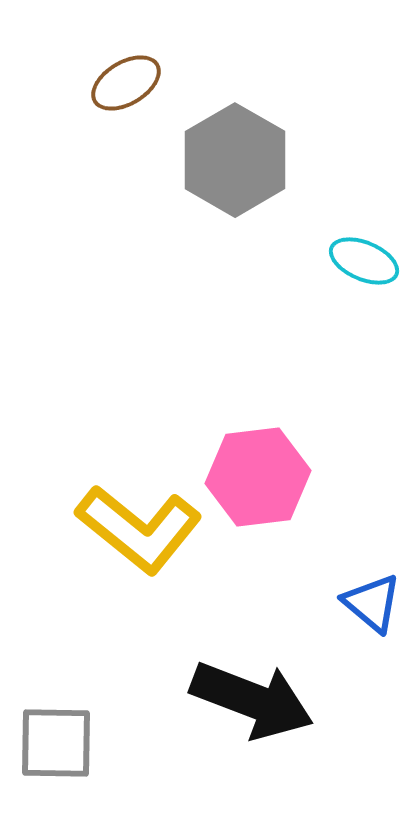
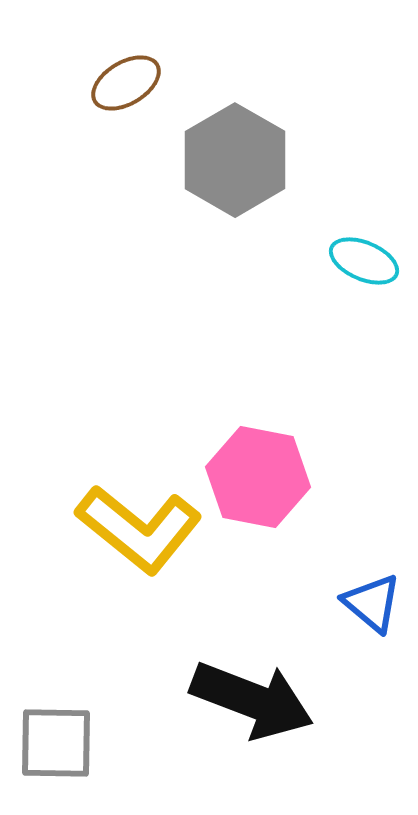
pink hexagon: rotated 18 degrees clockwise
